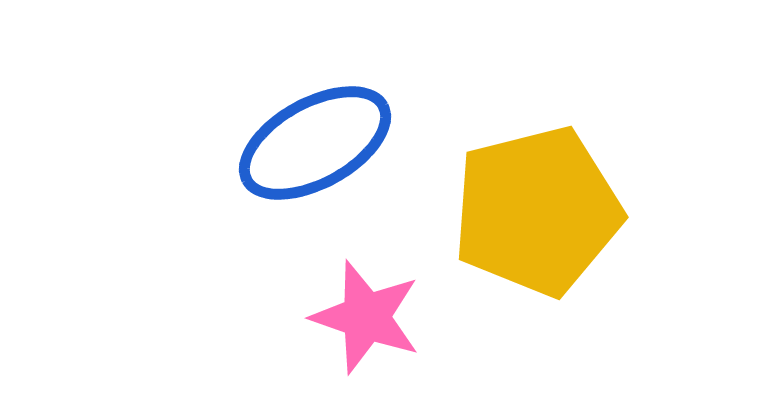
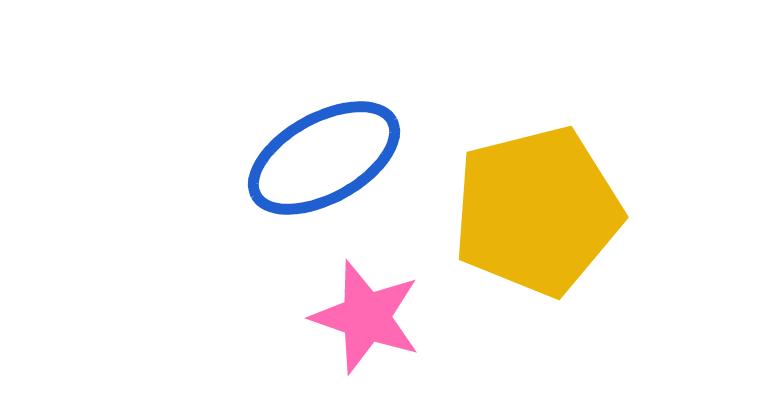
blue ellipse: moved 9 px right, 15 px down
